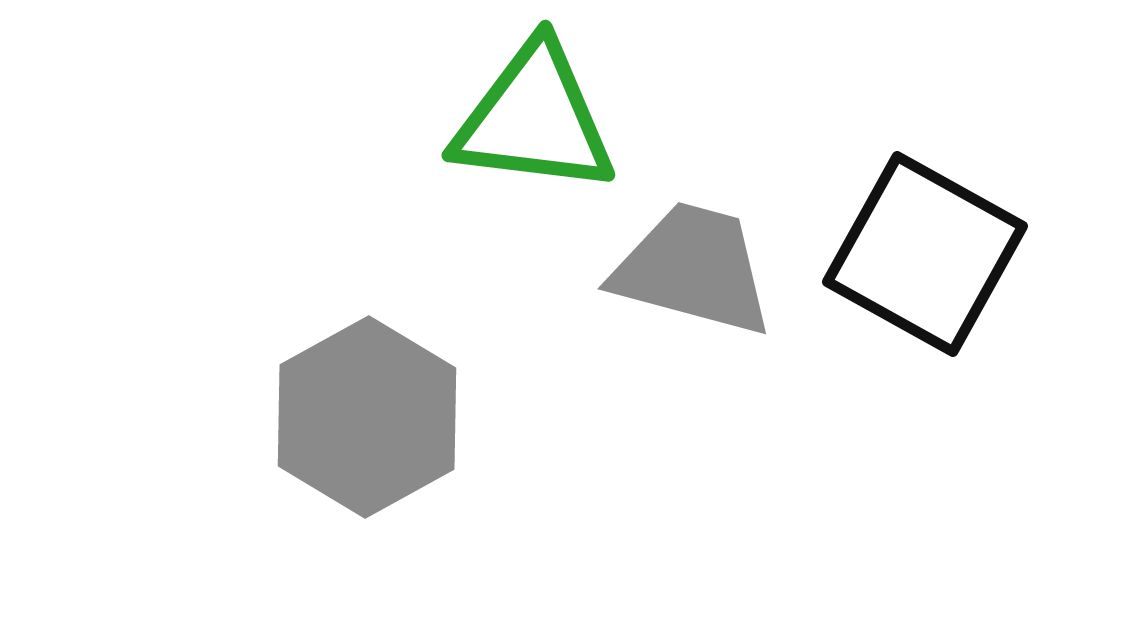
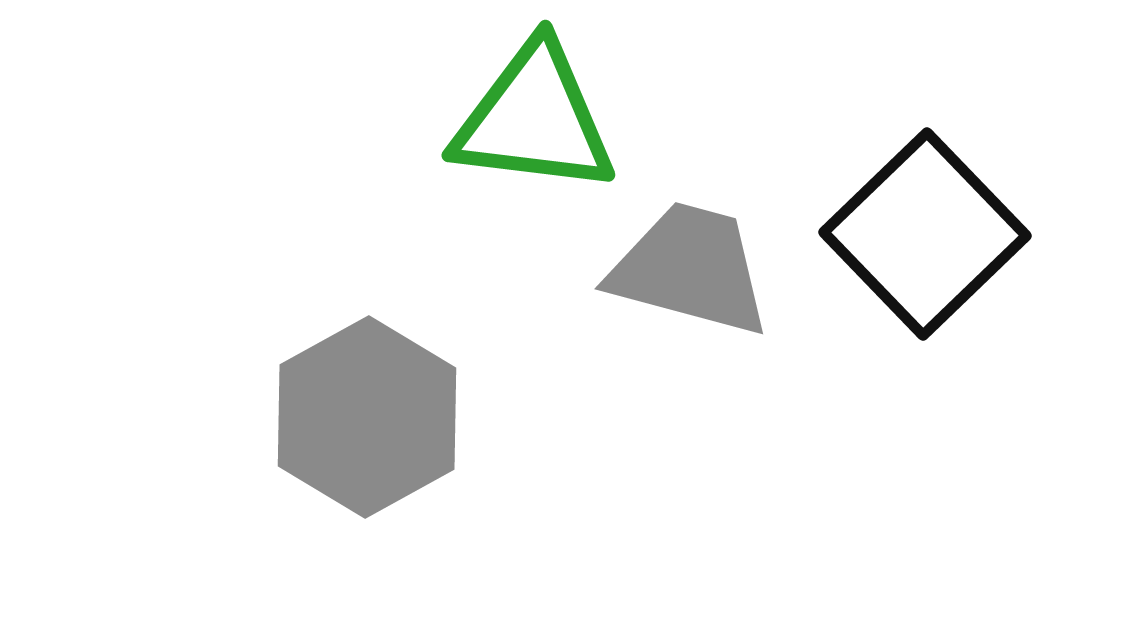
black square: moved 20 px up; rotated 17 degrees clockwise
gray trapezoid: moved 3 px left
